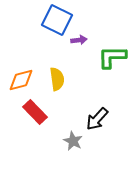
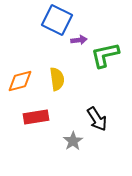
green L-shape: moved 7 px left, 2 px up; rotated 12 degrees counterclockwise
orange diamond: moved 1 px left, 1 px down
red rectangle: moved 1 px right, 5 px down; rotated 55 degrees counterclockwise
black arrow: rotated 75 degrees counterclockwise
gray star: rotated 12 degrees clockwise
